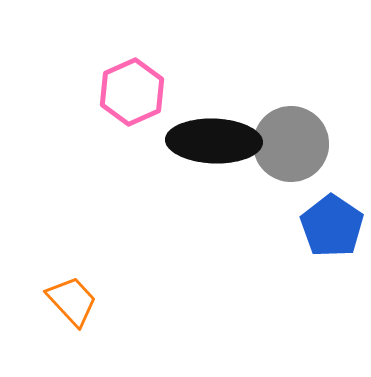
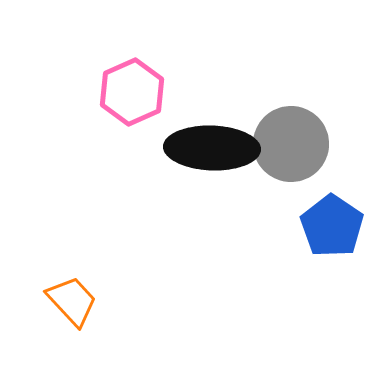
black ellipse: moved 2 px left, 7 px down
